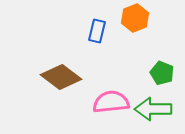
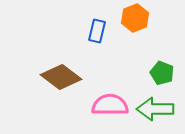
pink semicircle: moved 1 px left, 3 px down; rotated 6 degrees clockwise
green arrow: moved 2 px right
